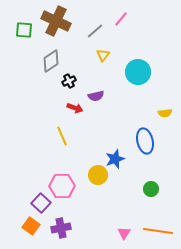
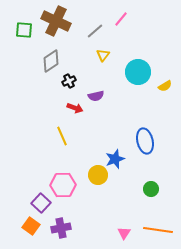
yellow semicircle: moved 27 px up; rotated 24 degrees counterclockwise
pink hexagon: moved 1 px right, 1 px up
orange line: moved 1 px up
